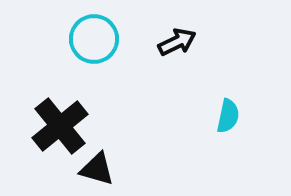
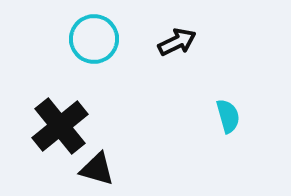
cyan semicircle: rotated 28 degrees counterclockwise
